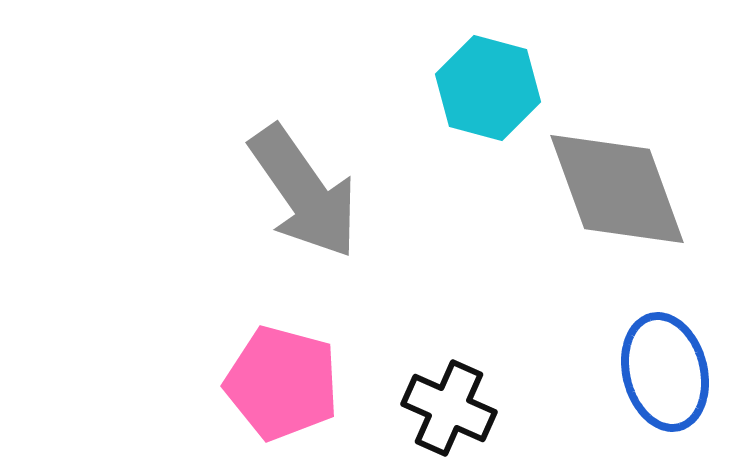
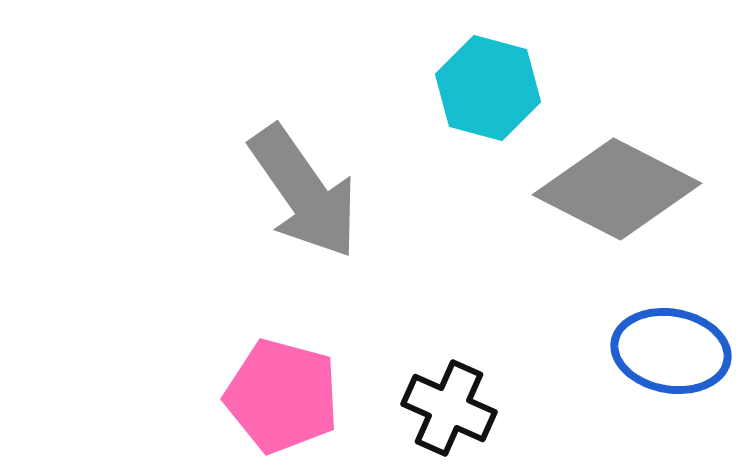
gray diamond: rotated 43 degrees counterclockwise
blue ellipse: moved 6 px right, 21 px up; rotated 66 degrees counterclockwise
pink pentagon: moved 13 px down
